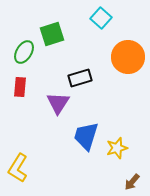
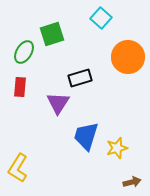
brown arrow: rotated 144 degrees counterclockwise
